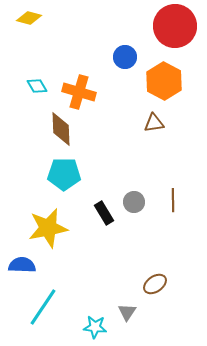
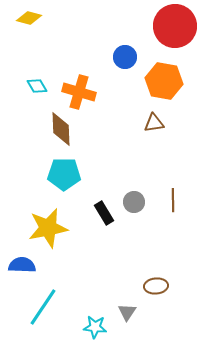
orange hexagon: rotated 18 degrees counterclockwise
brown ellipse: moved 1 px right, 2 px down; rotated 30 degrees clockwise
